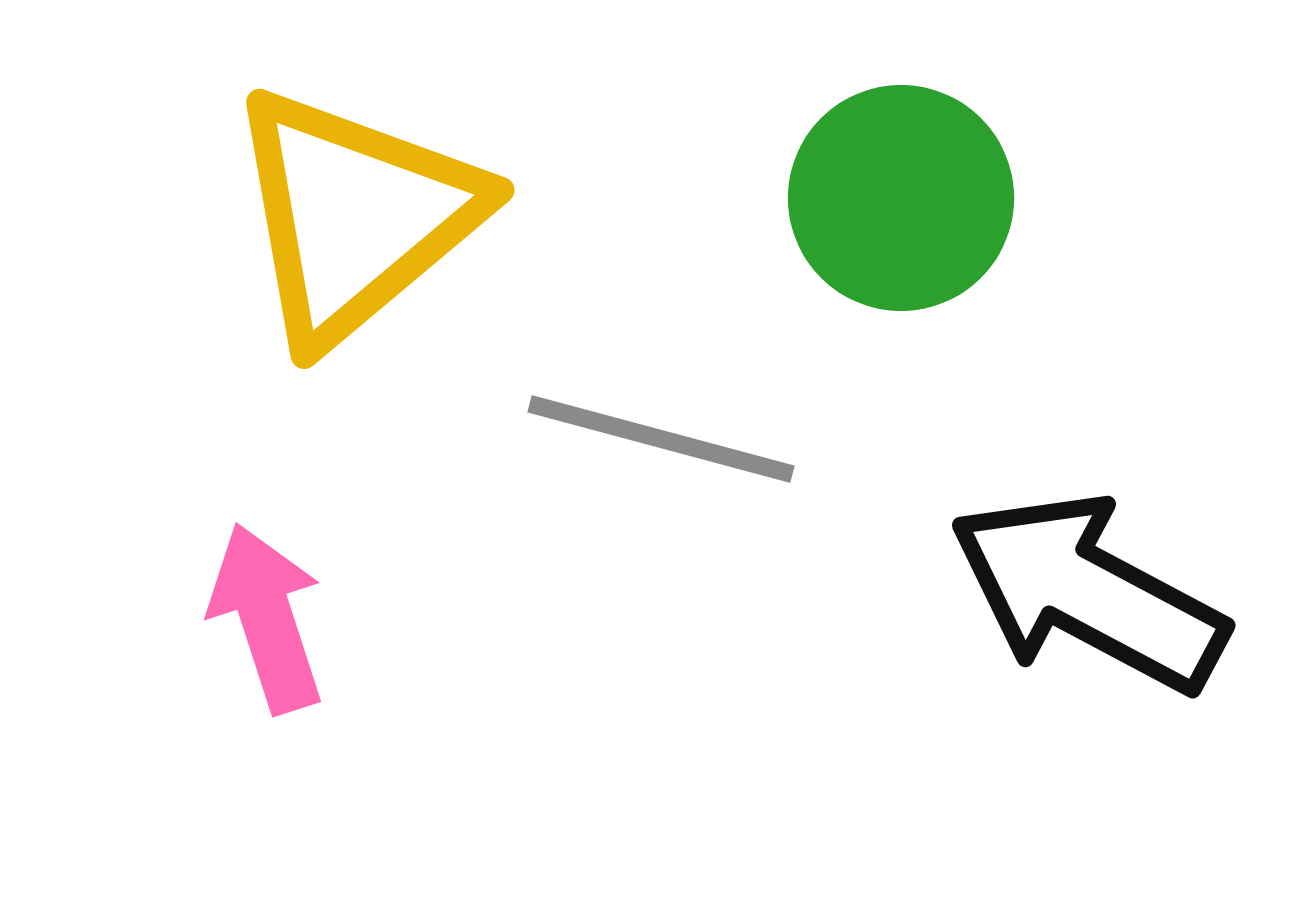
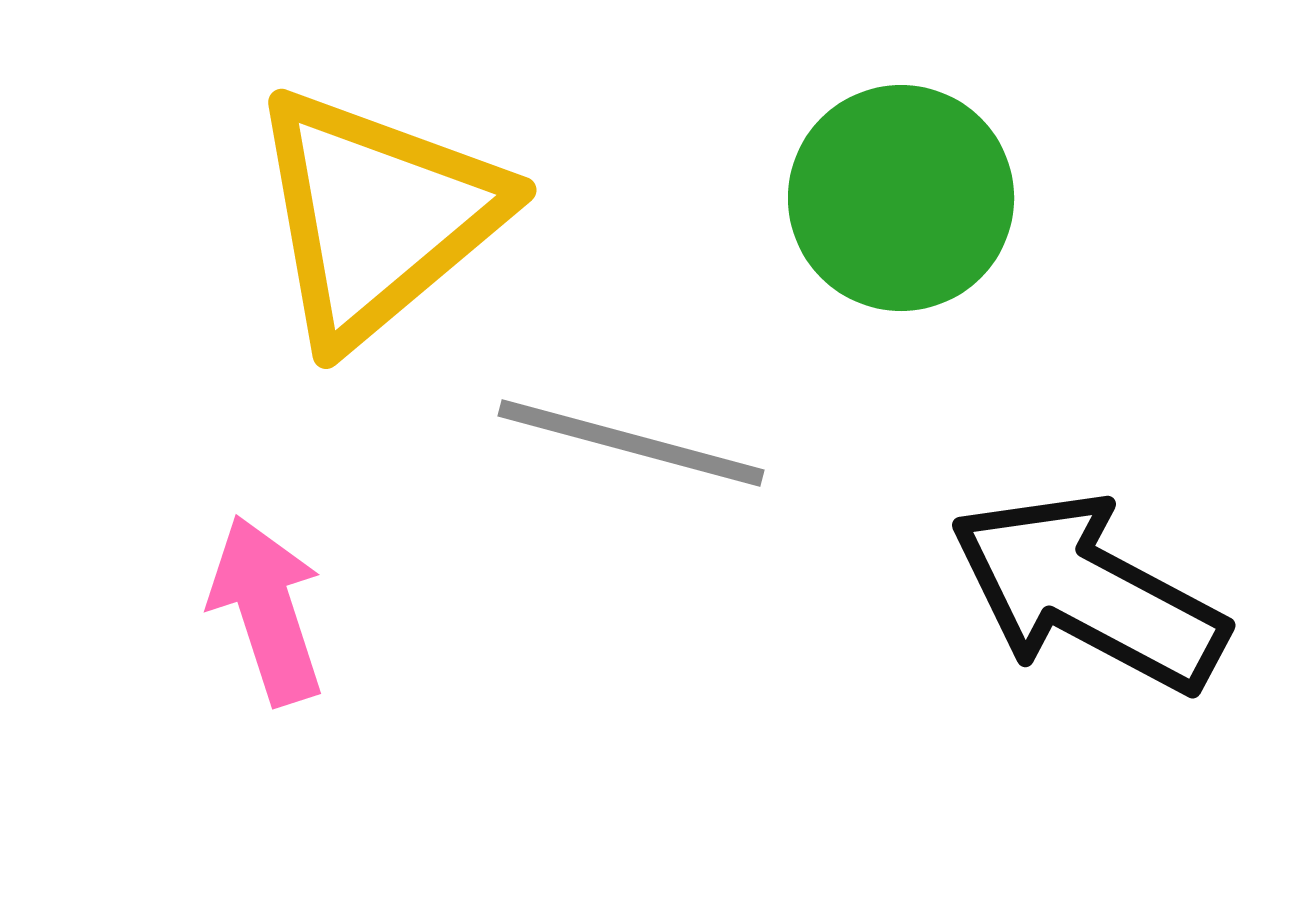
yellow triangle: moved 22 px right
gray line: moved 30 px left, 4 px down
pink arrow: moved 8 px up
